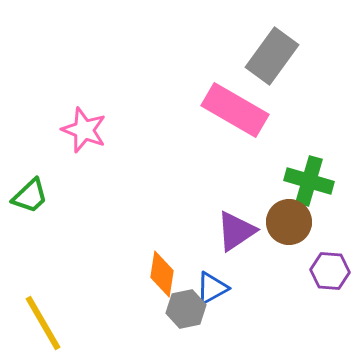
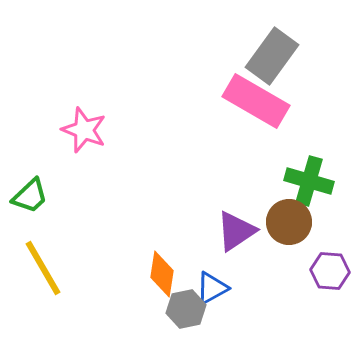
pink rectangle: moved 21 px right, 9 px up
yellow line: moved 55 px up
